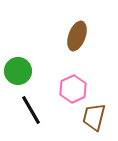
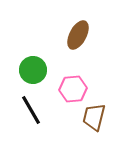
brown ellipse: moved 1 px right, 1 px up; rotated 8 degrees clockwise
green circle: moved 15 px right, 1 px up
pink hexagon: rotated 20 degrees clockwise
